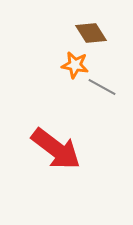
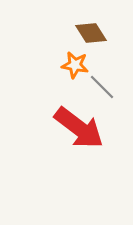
gray line: rotated 16 degrees clockwise
red arrow: moved 23 px right, 21 px up
